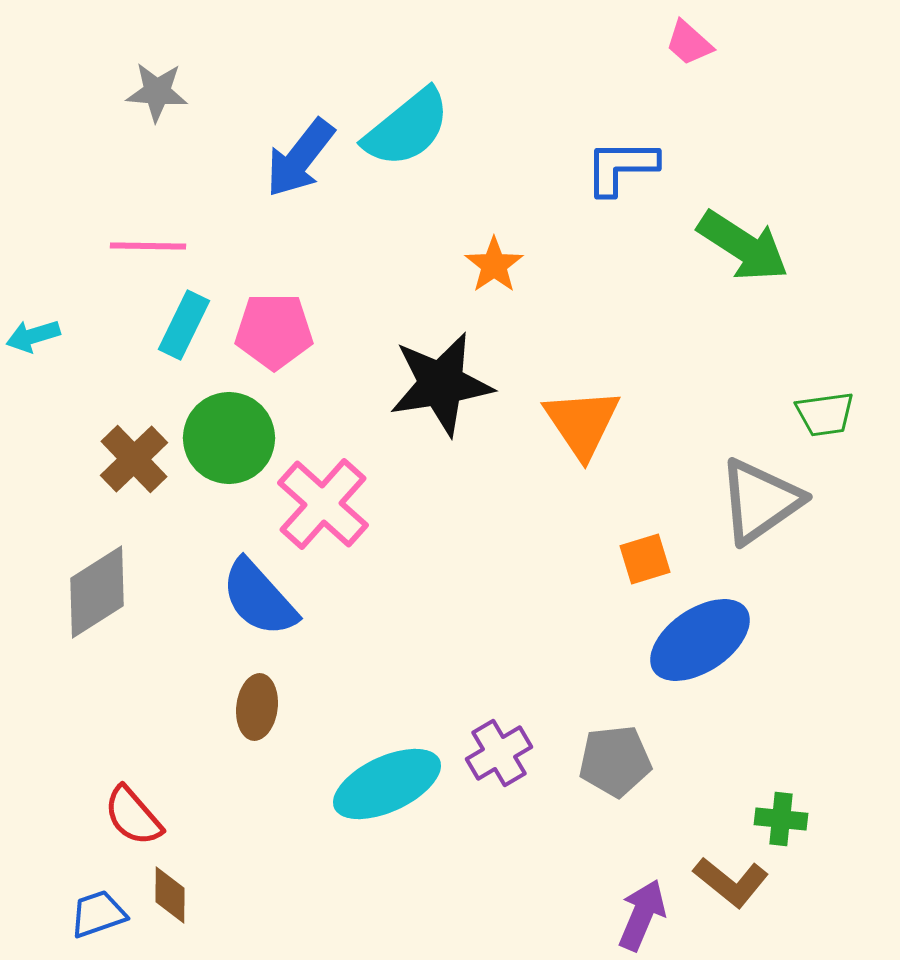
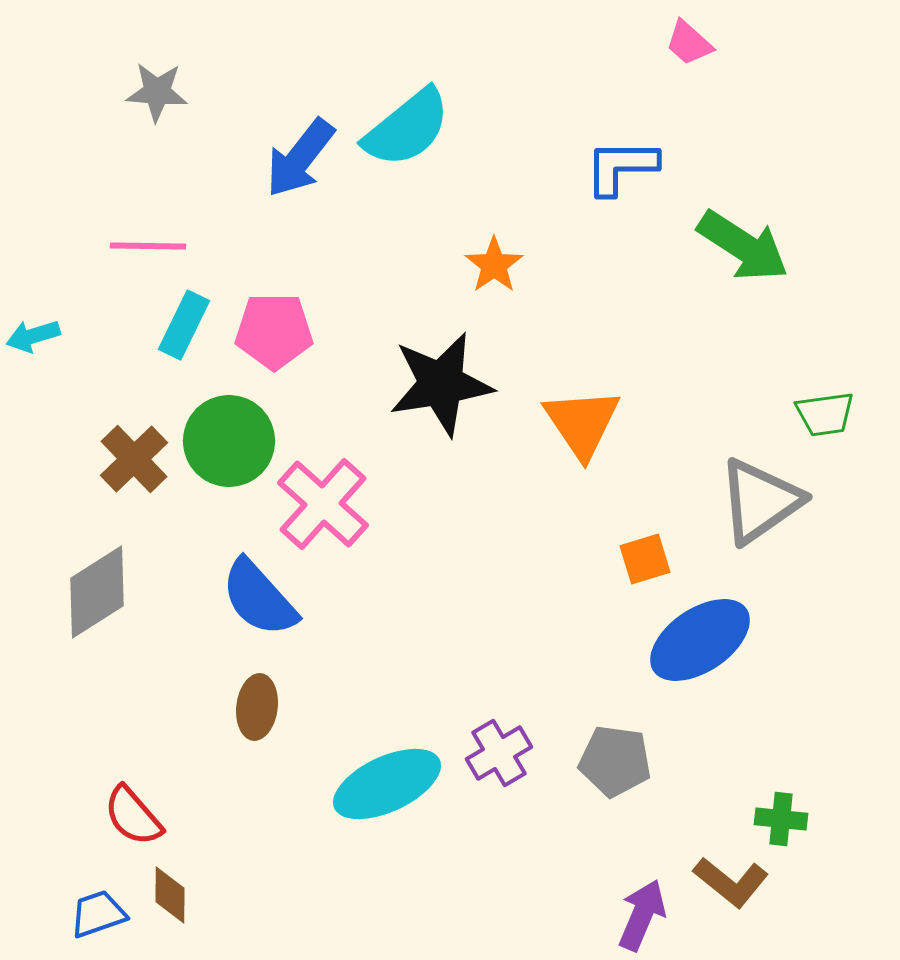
green circle: moved 3 px down
gray pentagon: rotated 14 degrees clockwise
